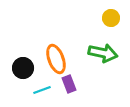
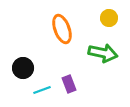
yellow circle: moved 2 px left
orange ellipse: moved 6 px right, 30 px up
